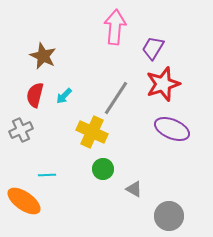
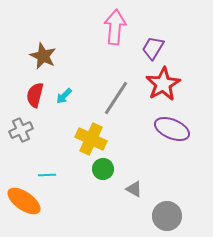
red star: rotated 12 degrees counterclockwise
yellow cross: moved 1 px left, 7 px down
gray circle: moved 2 px left
